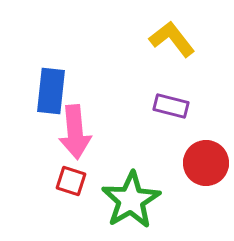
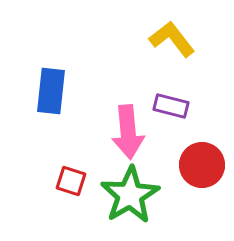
pink arrow: moved 53 px right
red circle: moved 4 px left, 2 px down
green star: moved 1 px left, 5 px up
